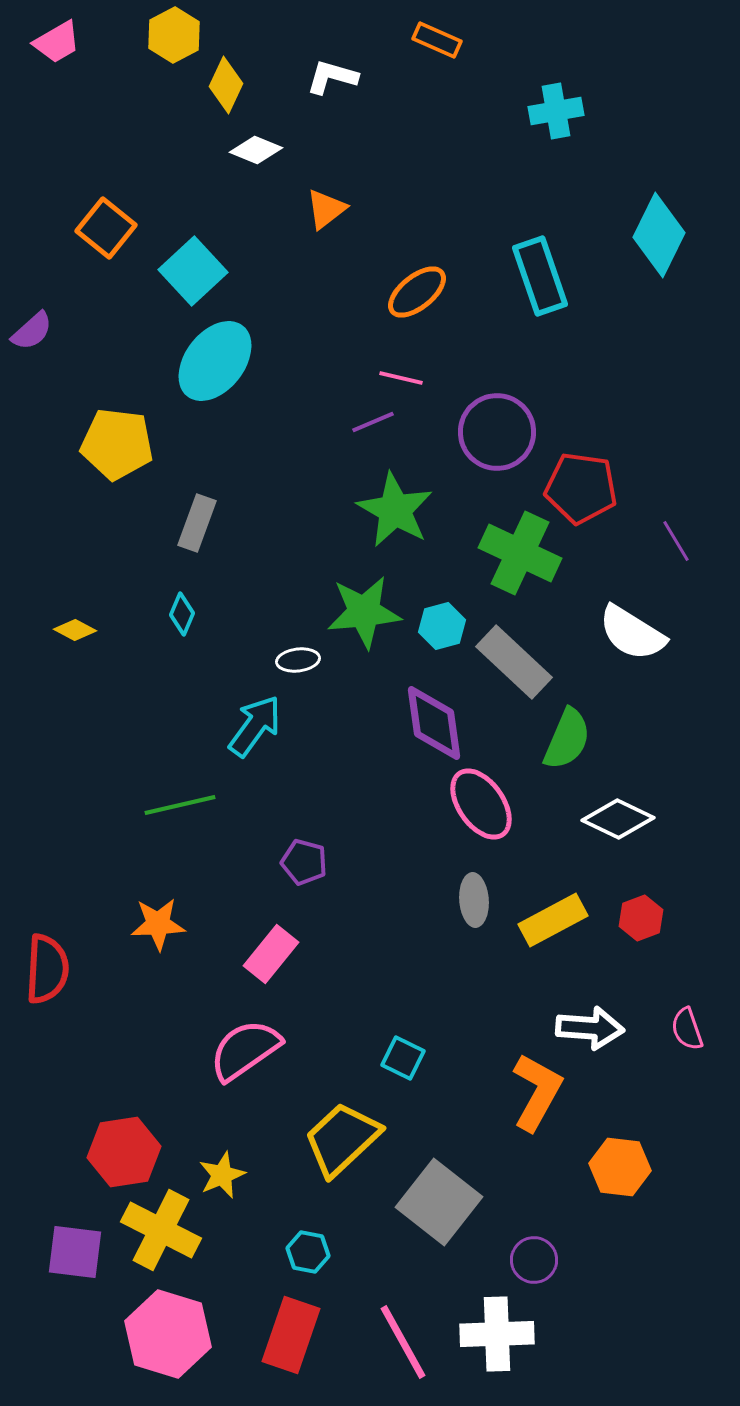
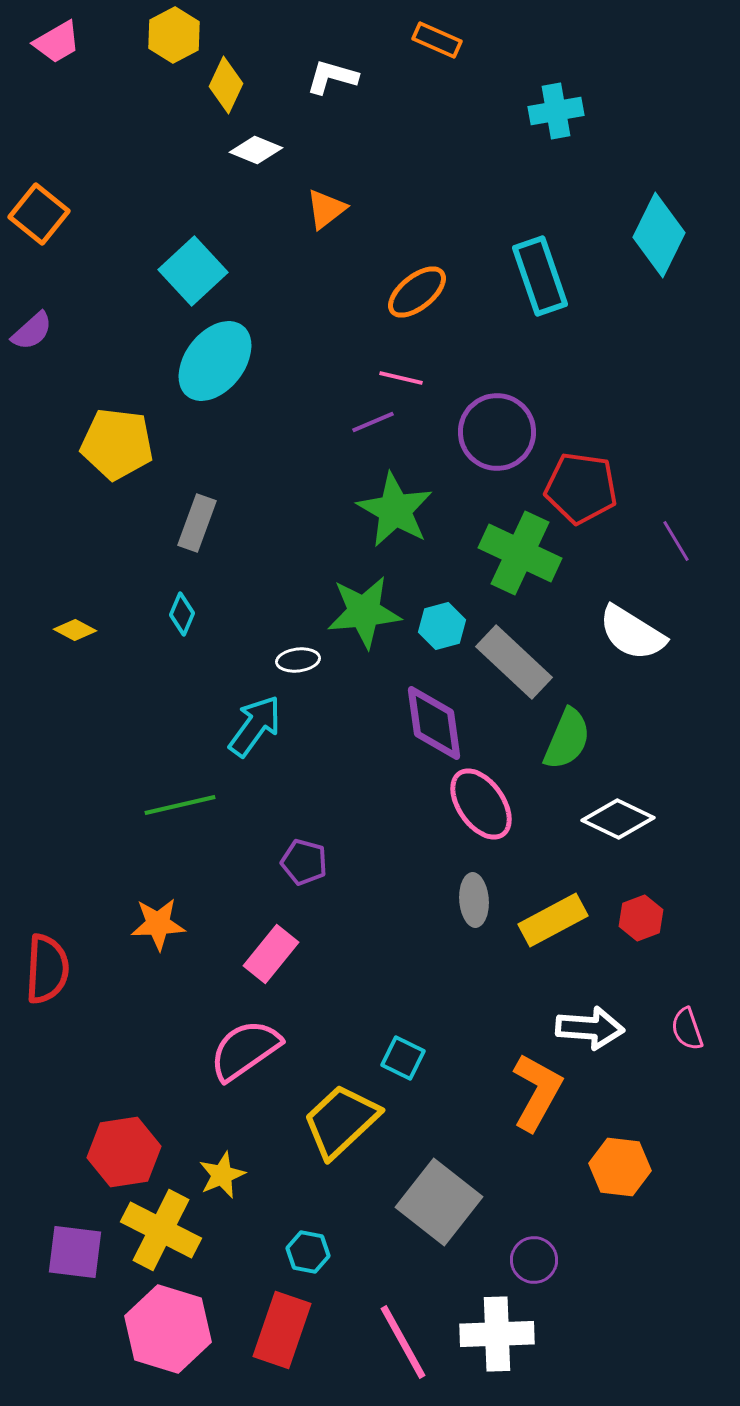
orange square at (106, 228): moved 67 px left, 14 px up
yellow trapezoid at (342, 1139): moved 1 px left, 18 px up
pink hexagon at (168, 1334): moved 5 px up
red rectangle at (291, 1335): moved 9 px left, 5 px up
